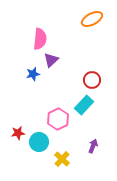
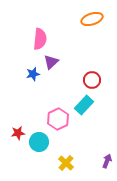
orange ellipse: rotated 10 degrees clockwise
purple triangle: moved 2 px down
purple arrow: moved 14 px right, 15 px down
yellow cross: moved 4 px right, 4 px down
